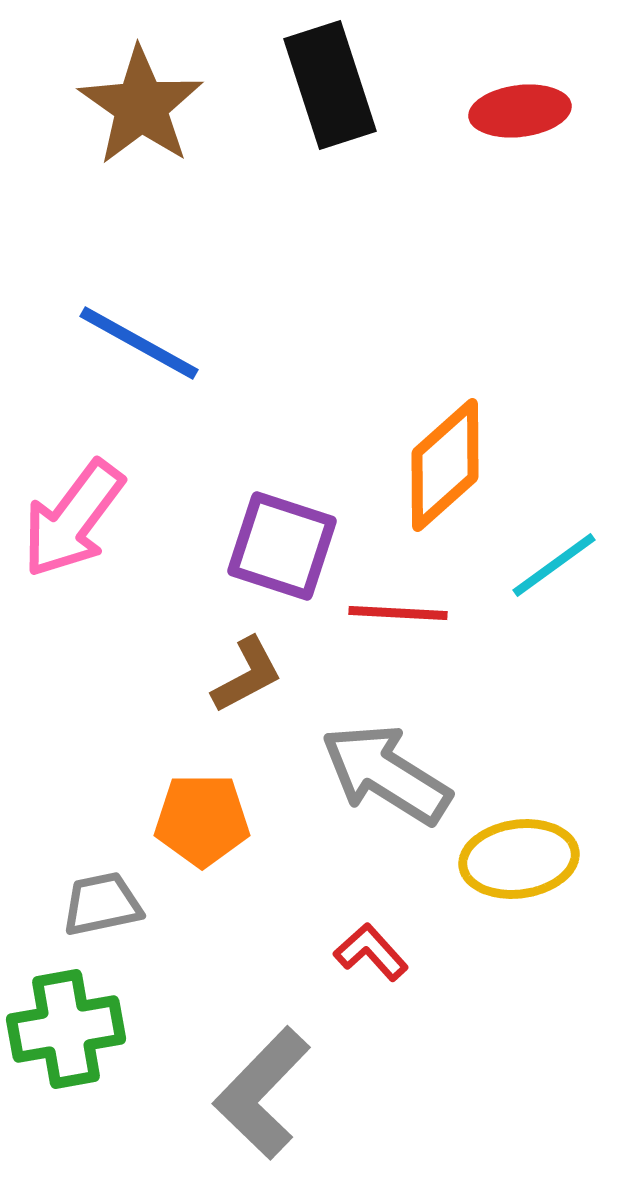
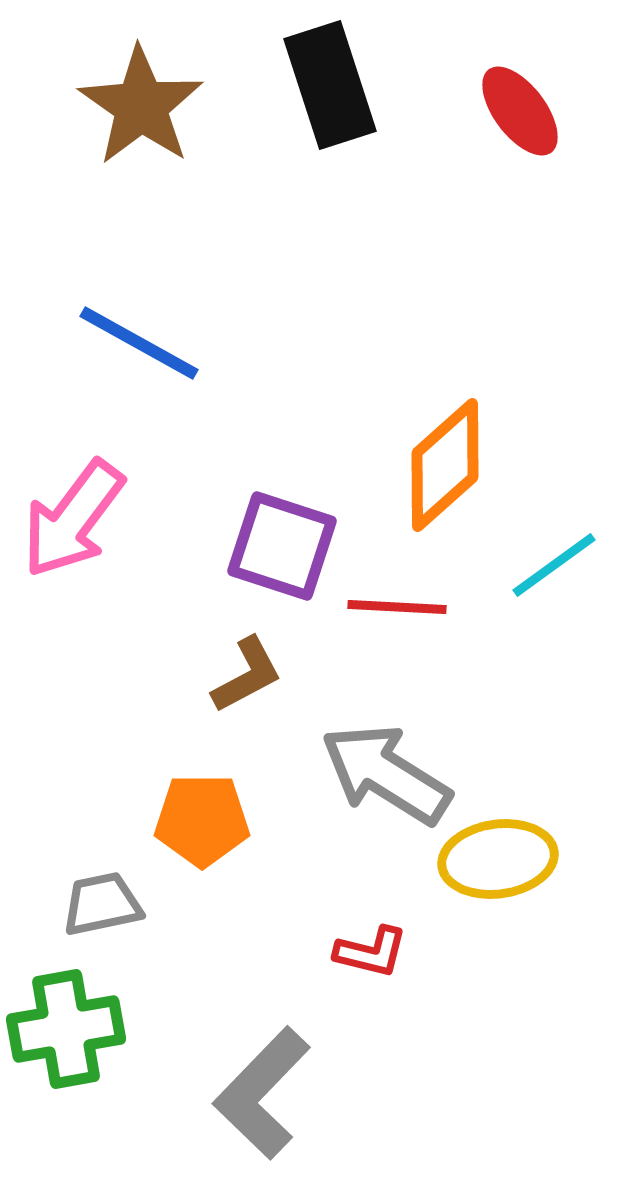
red ellipse: rotated 60 degrees clockwise
red line: moved 1 px left, 6 px up
yellow ellipse: moved 21 px left
red L-shape: rotated 146 degrees clockwise
